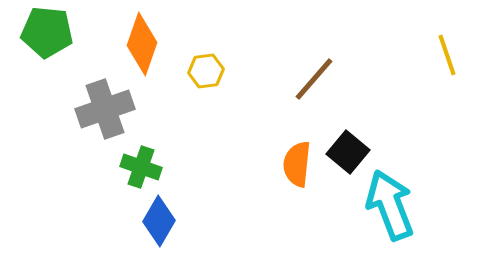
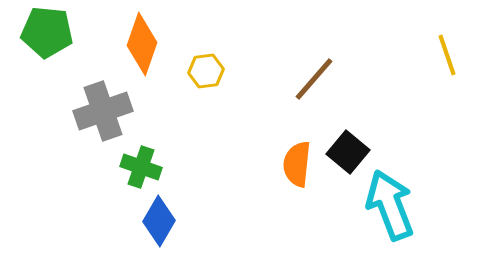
gray cross: moved 2 px left, 2 px down
